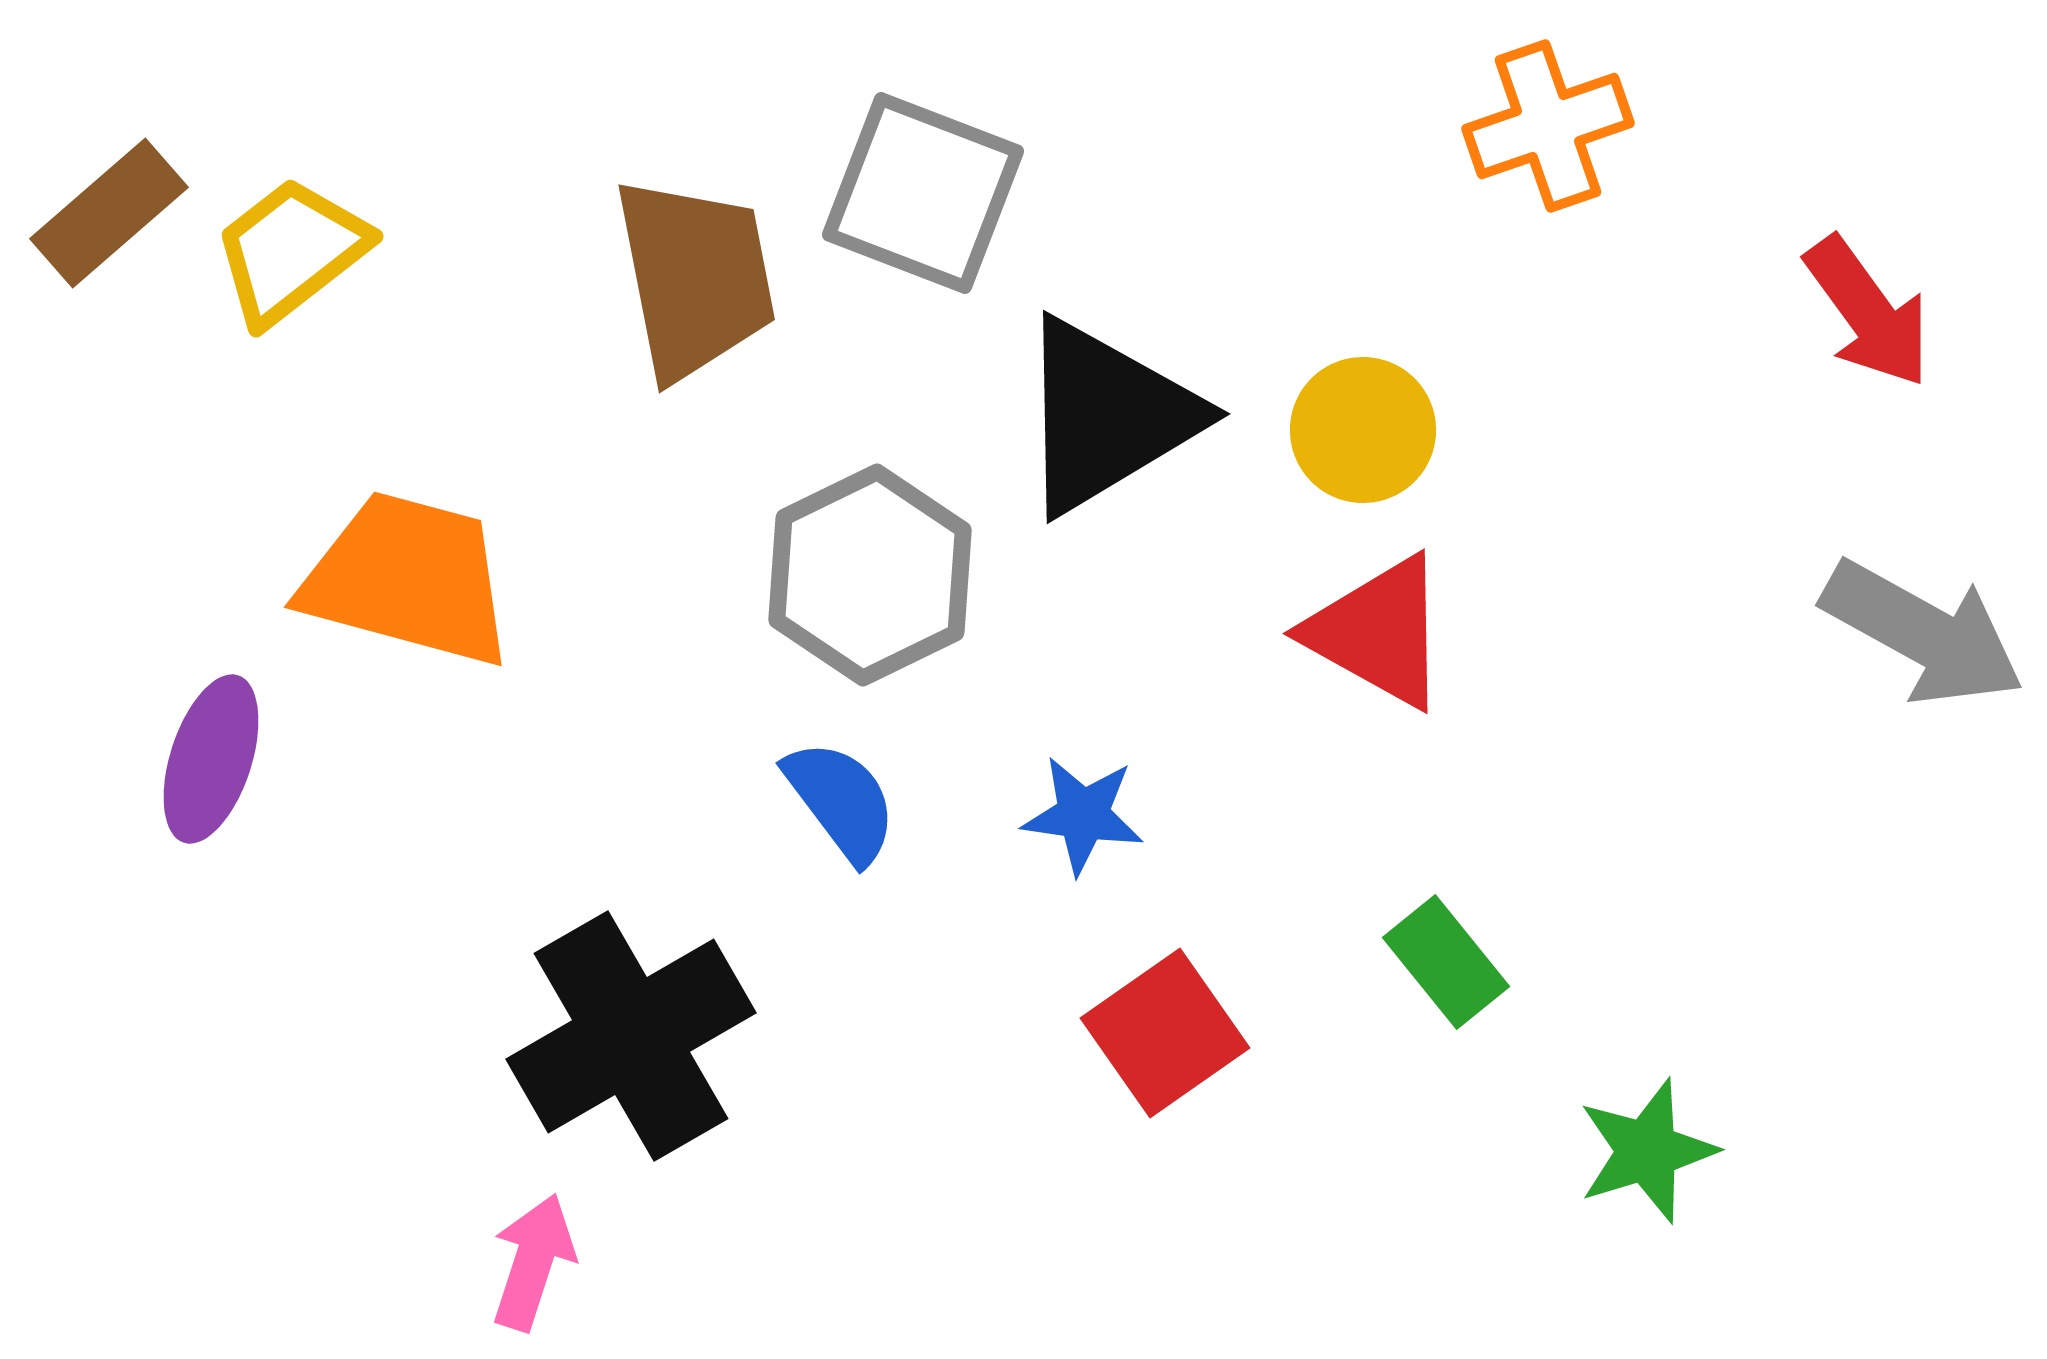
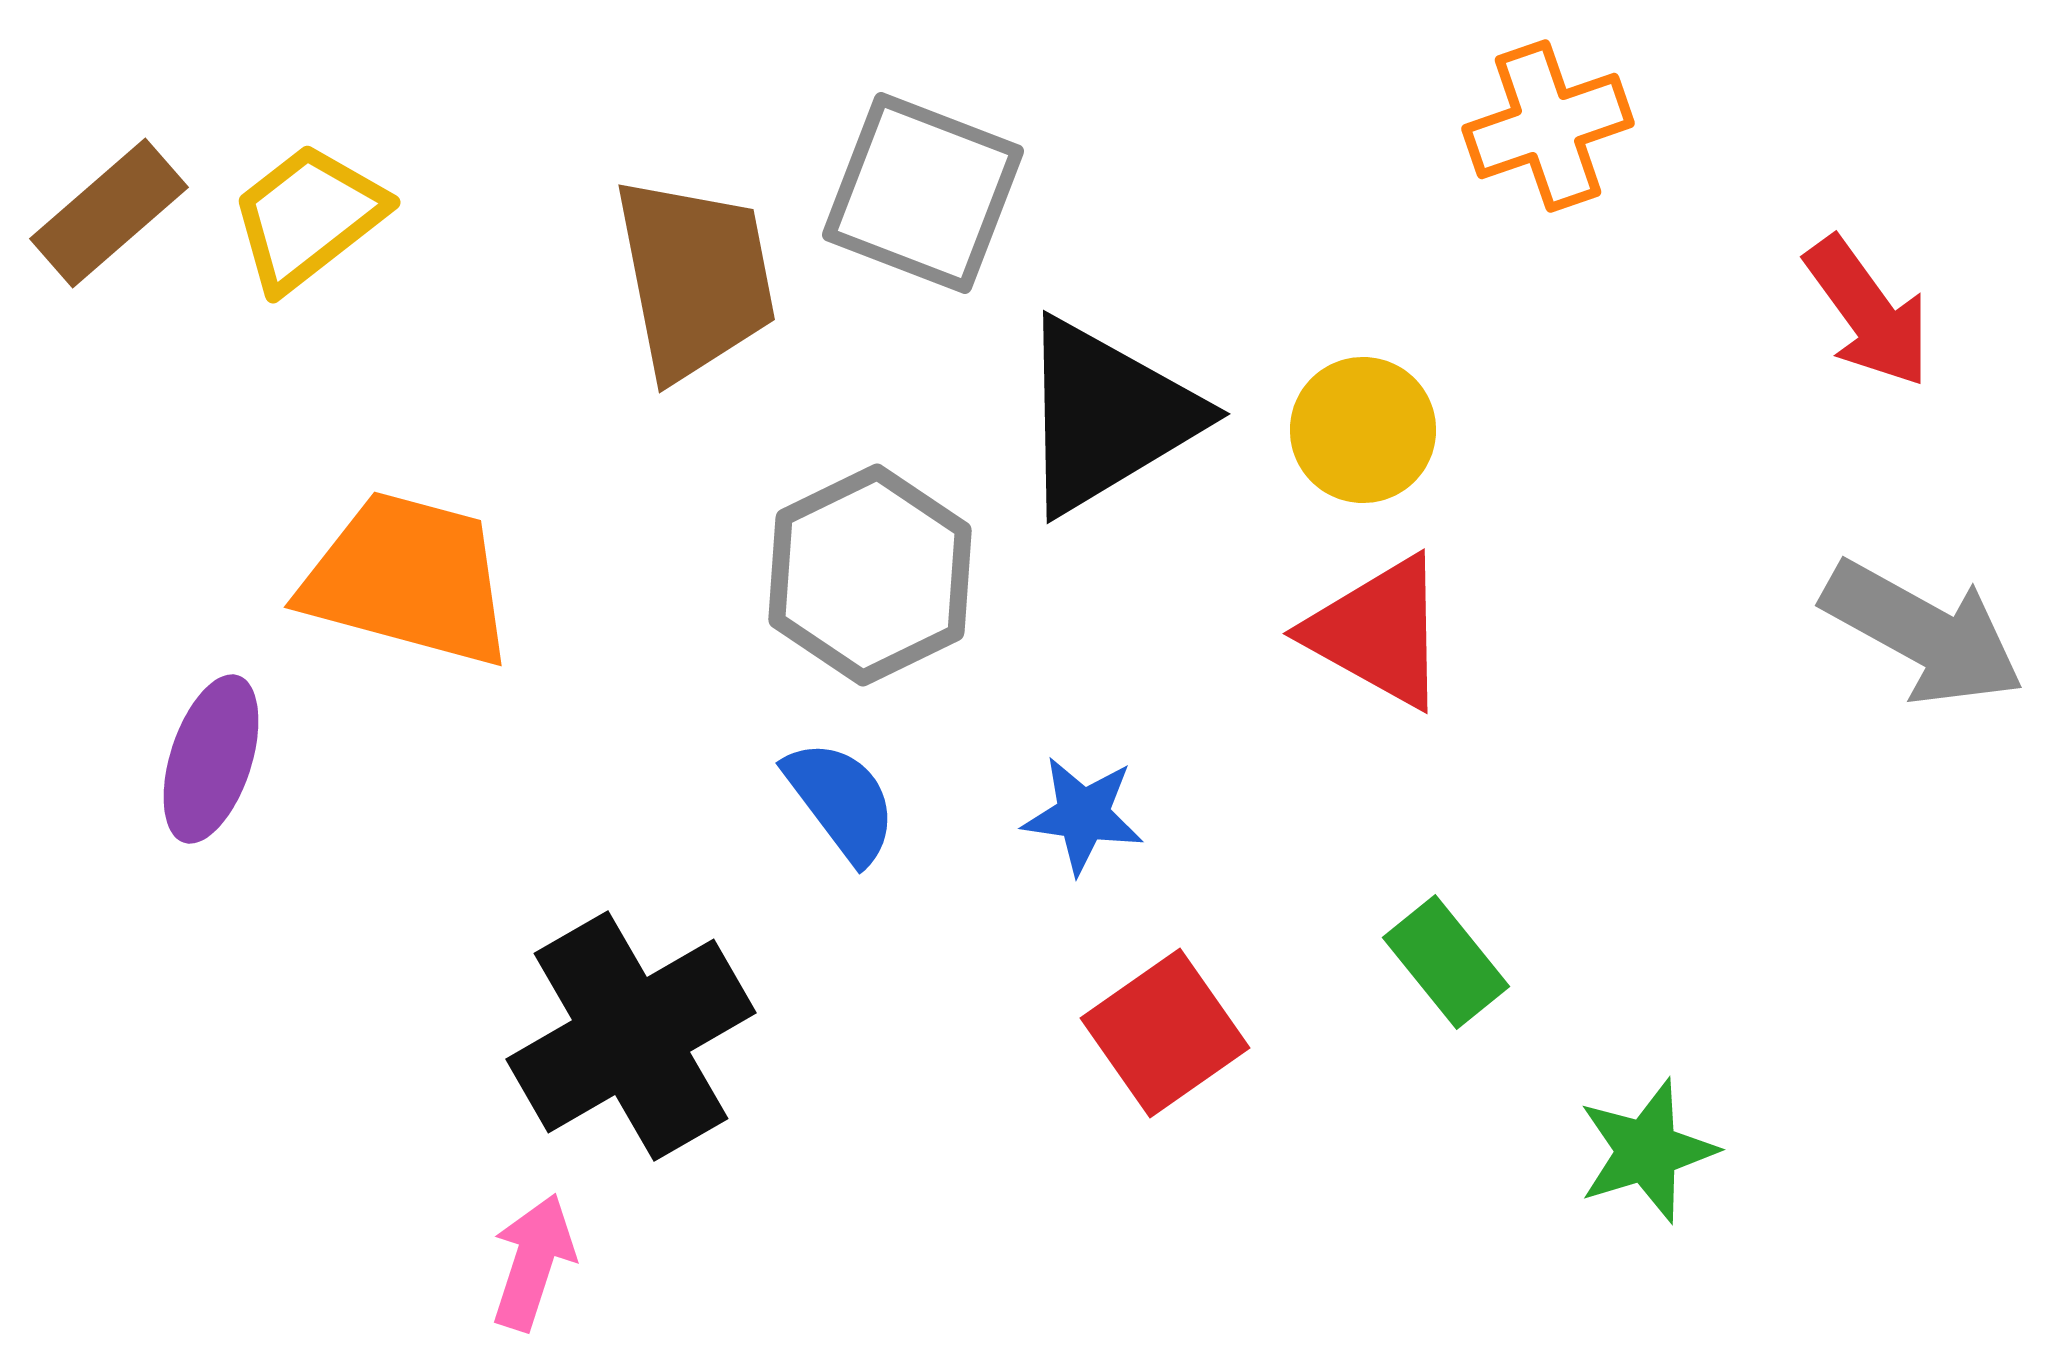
yellow trapezoid: moved 17 px right, 34 px up
